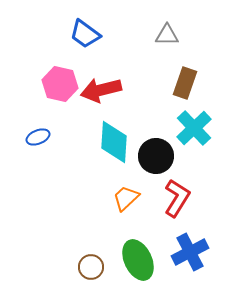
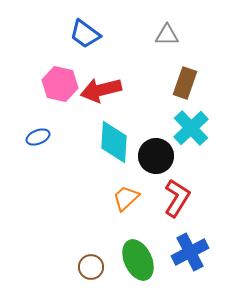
cyan cross: moved 3 px left
